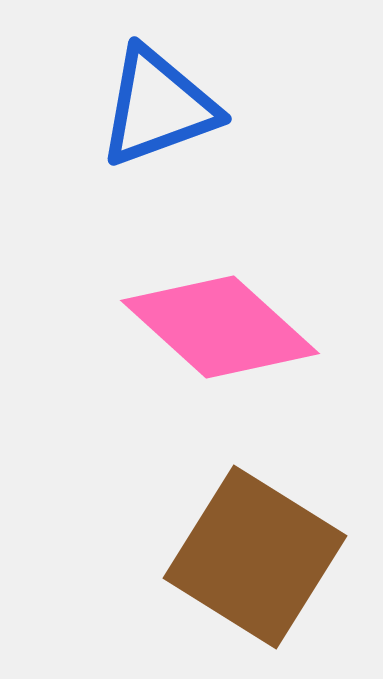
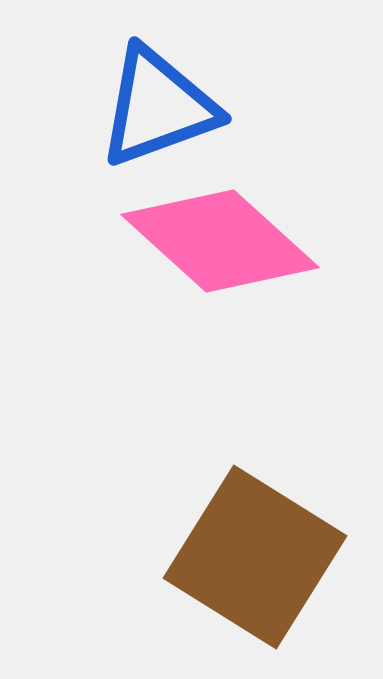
pink diamond: moved 86 px up
